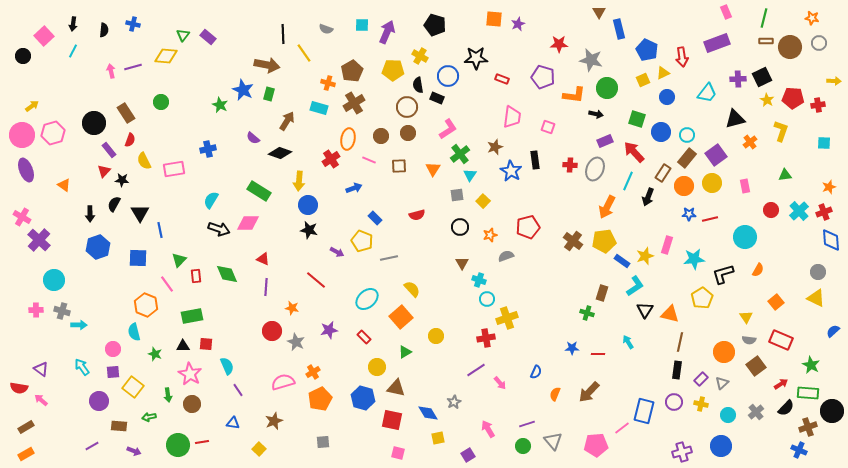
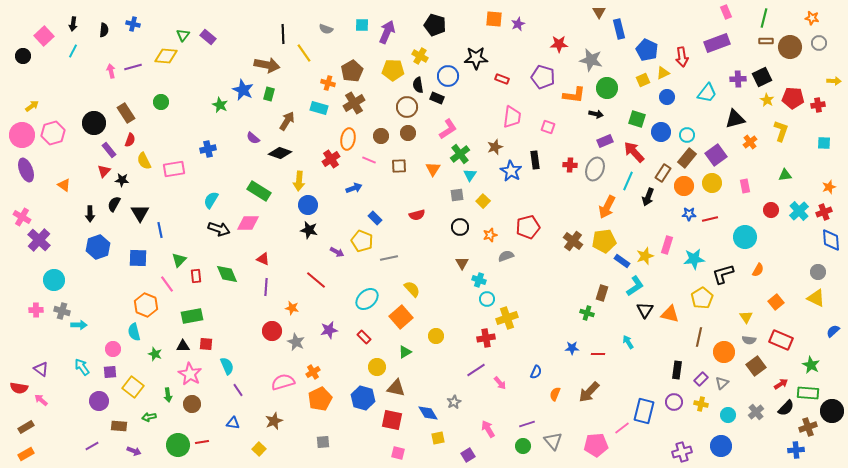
brown line at (680, 342): moved 19 px right, 5 px up
purple square at (113, 372): moved 3 px left
blue cross at (799, 450): moved 3 px left; rotated 28 degrees counterclockwise
